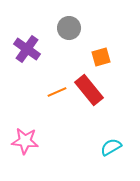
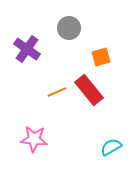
pink star: moved 9 px right, 2 px up
